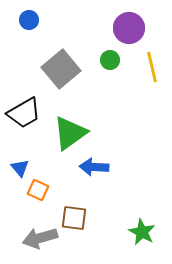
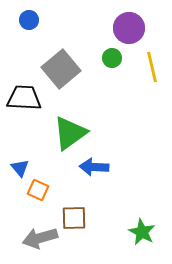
green circle: moved 2 px right, 2 px up
black trapezoid: moved 15 px up; rotated 147 degrees counterclockwise
brown square: rotated 8 degrees counterclockwise
